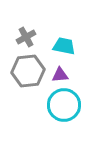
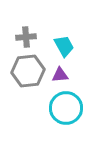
gray cross: rotated 24 degrees clockwise
cyan trapezoid: rotated 50 degrees clockwise
cyan circle: moved 2 px right, 3 px down
